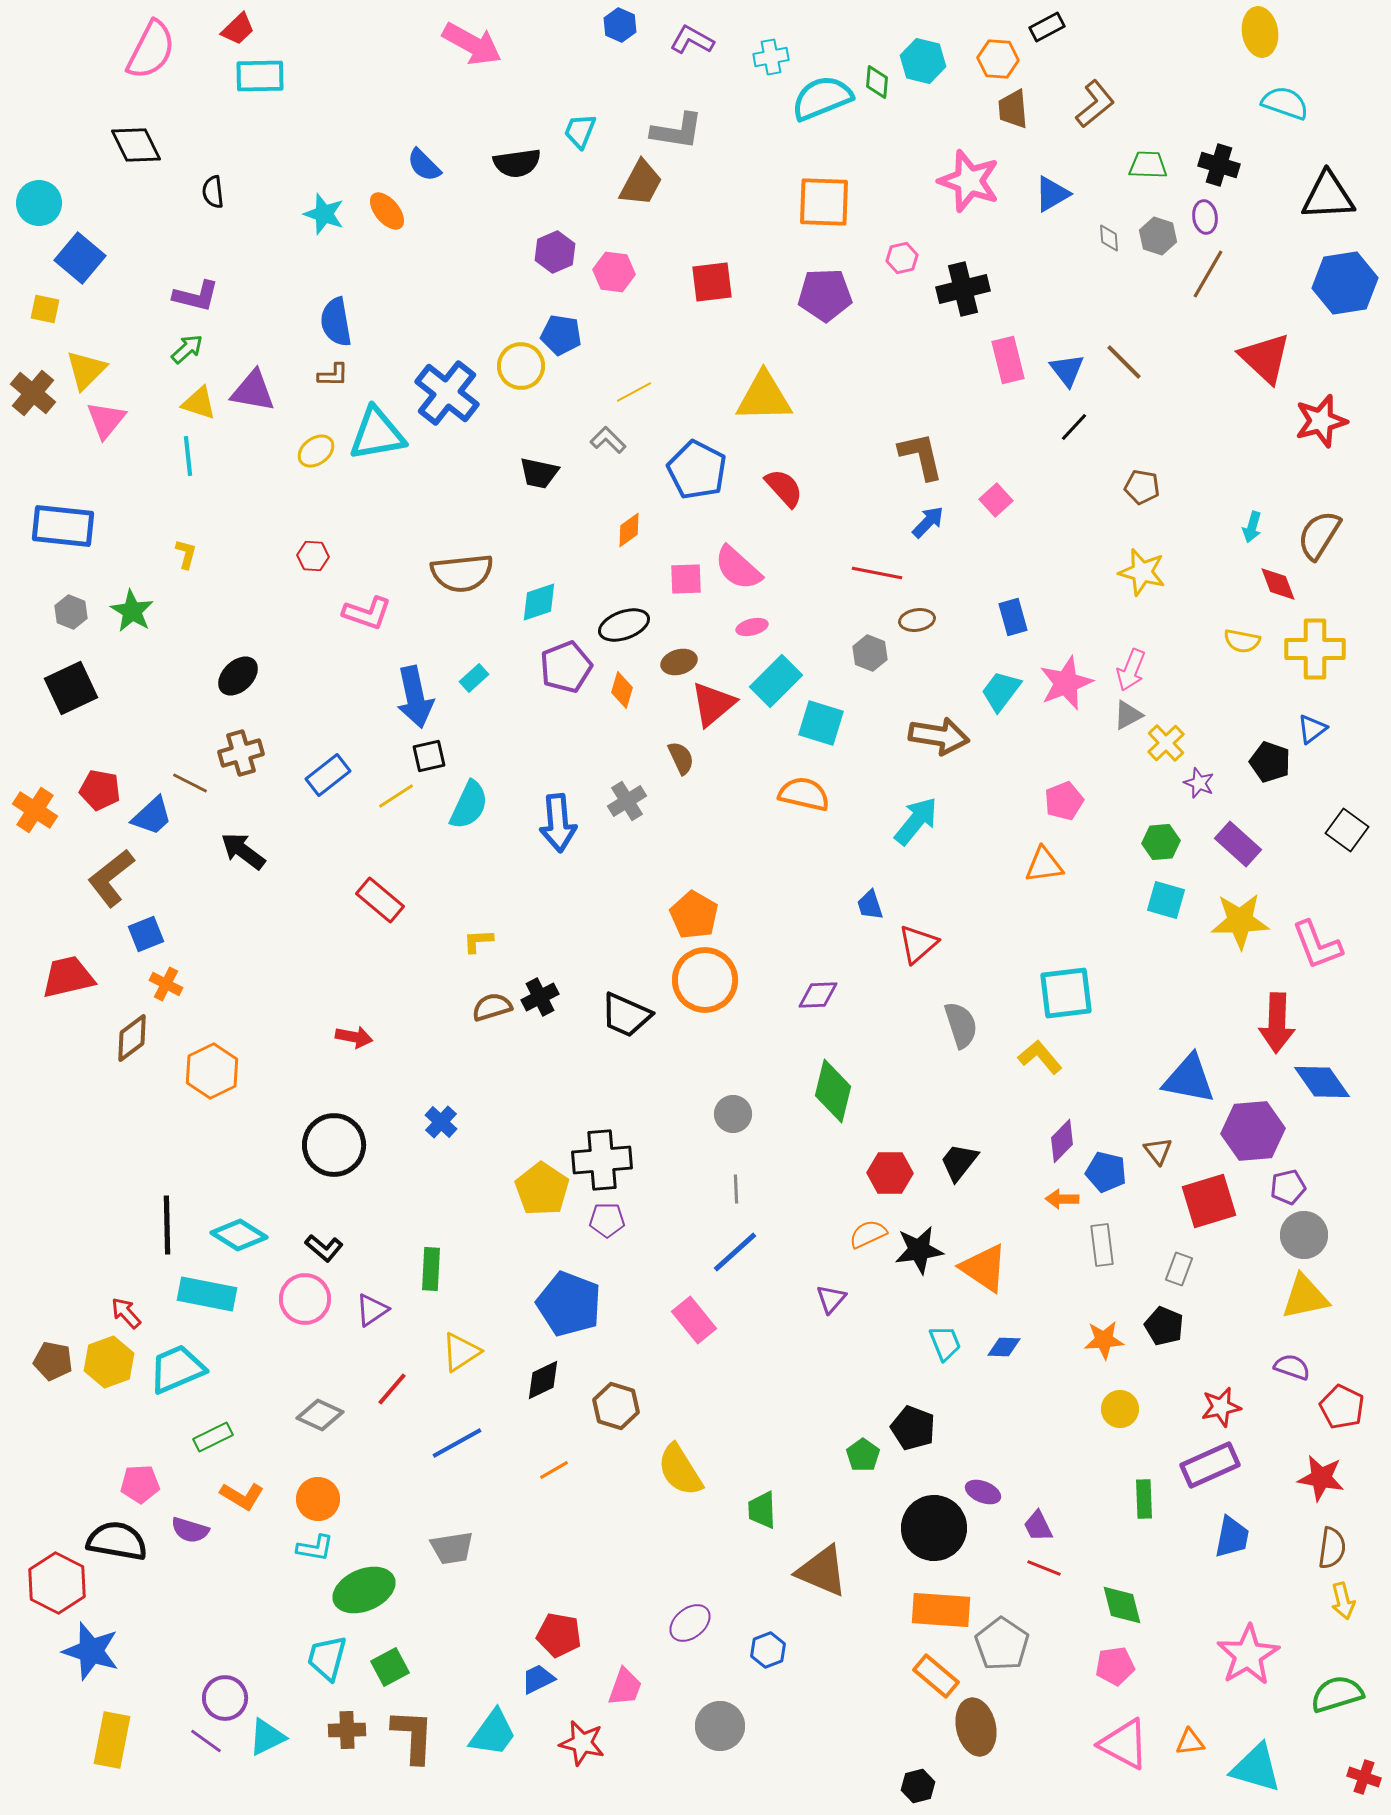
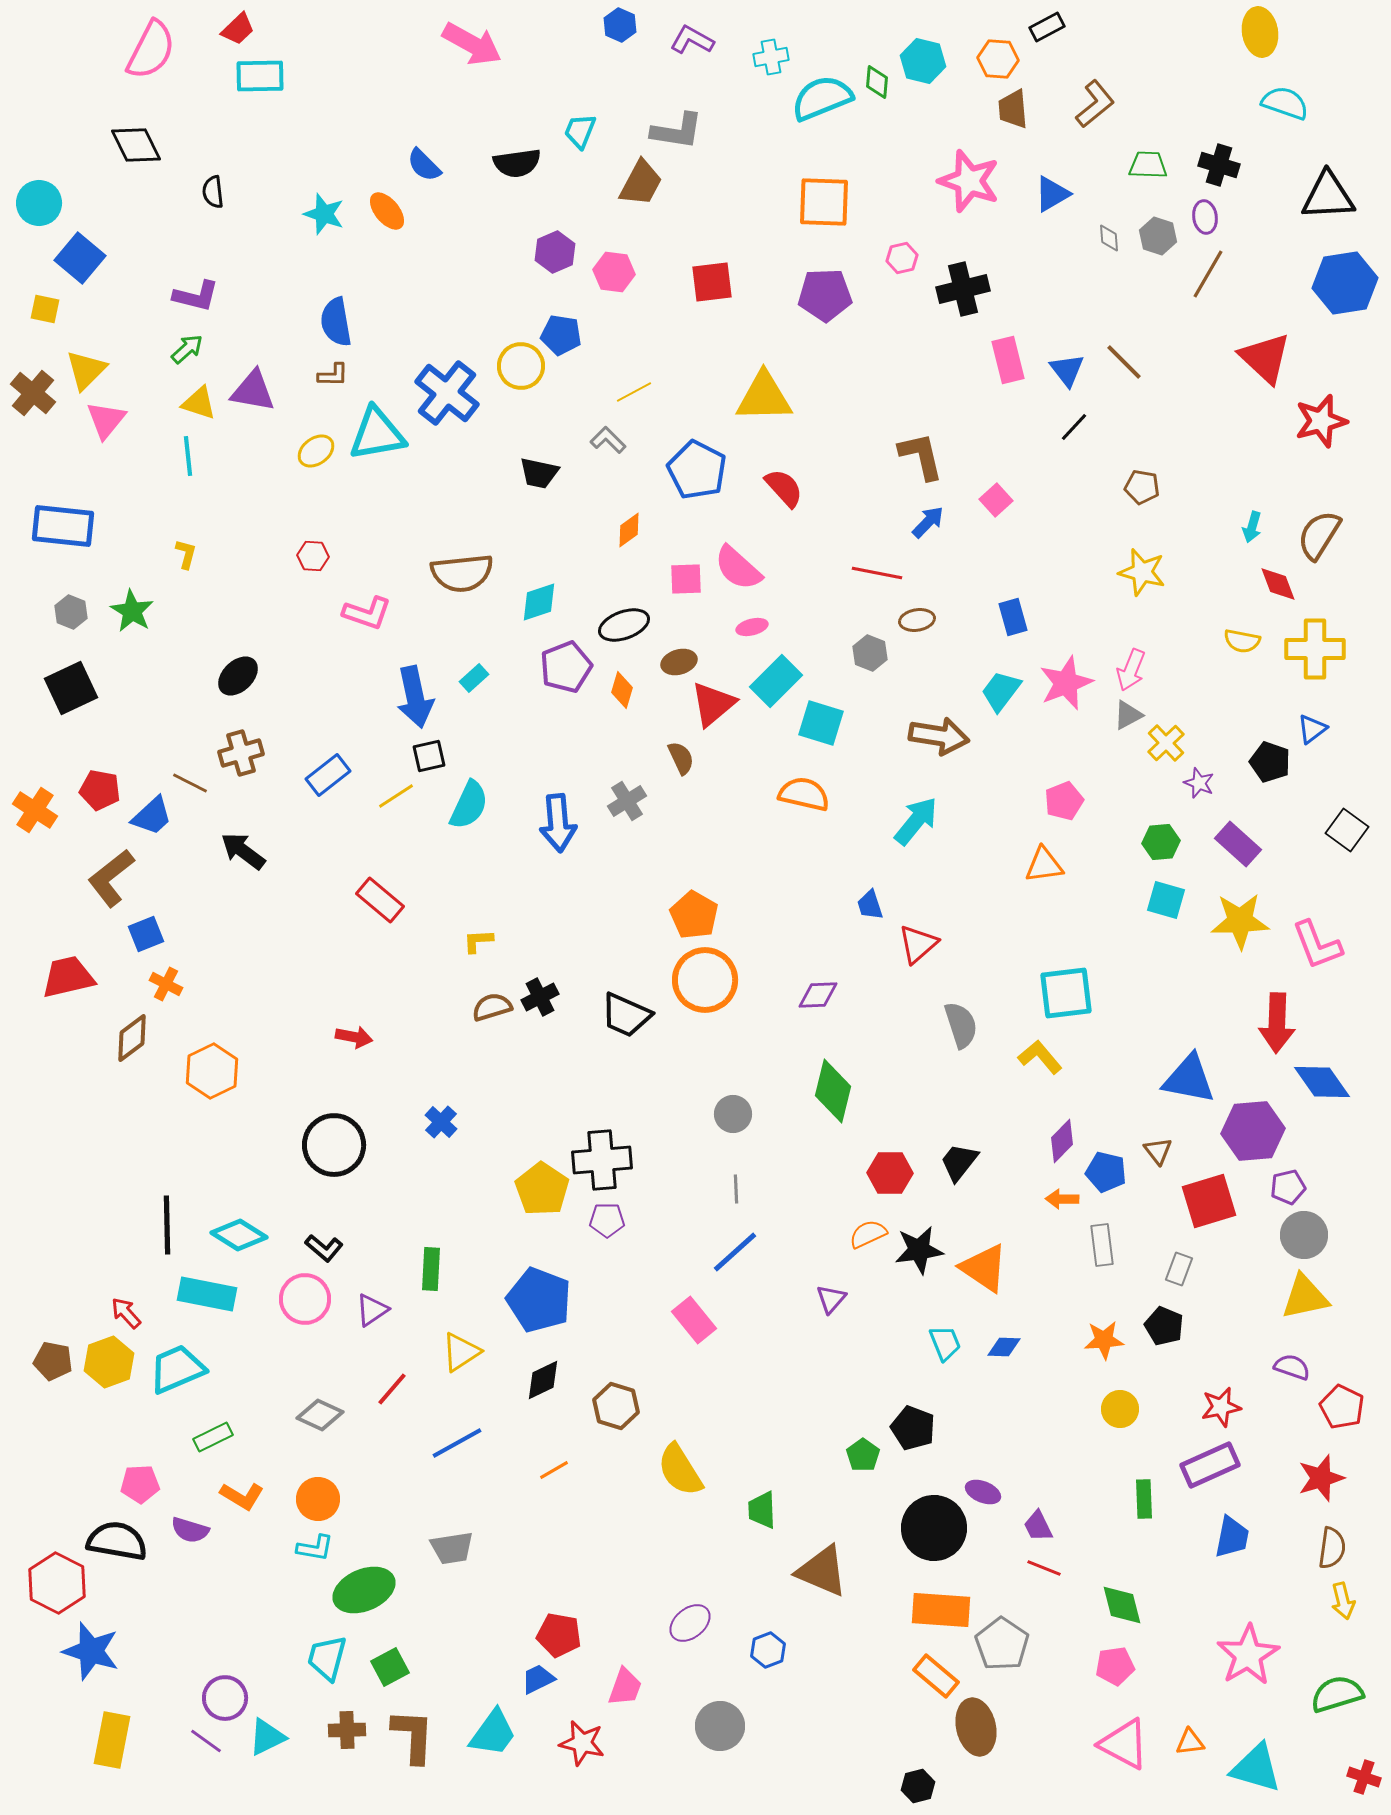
blue pentagon at (569, 1304): moved 30 px left, 4 px up
red star at (1321, 1478): rotated 27 degrees counterclockwise
